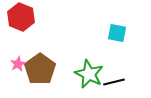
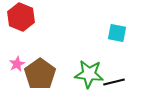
pink star: moved 1 px left
brown pentagon: moved 5 px down
green star: rotated 20 degrees counterclockwise
